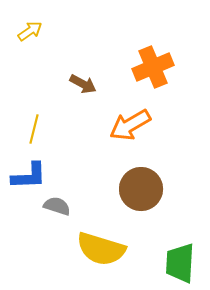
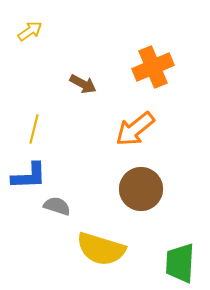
orange arrow: moved 5 px right, 4 px down; rotated 9 degrees counterclockwise
